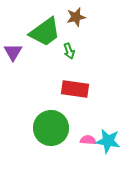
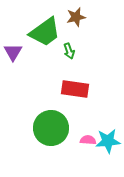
cyan star: rotated 15 degrees counterclockwise
